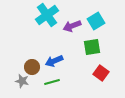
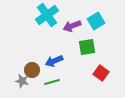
green square: moved 5 px left
brown circle: moved 3 px down
